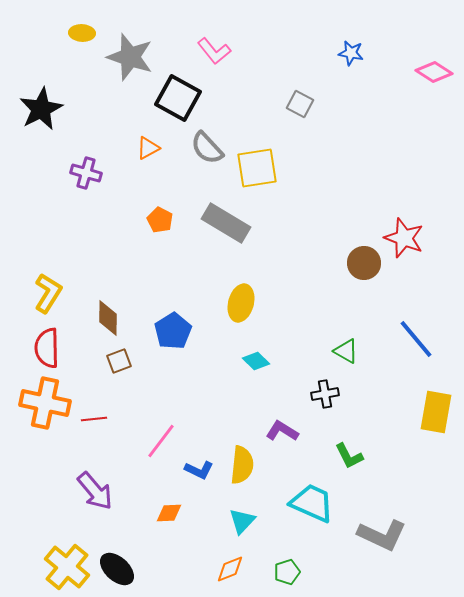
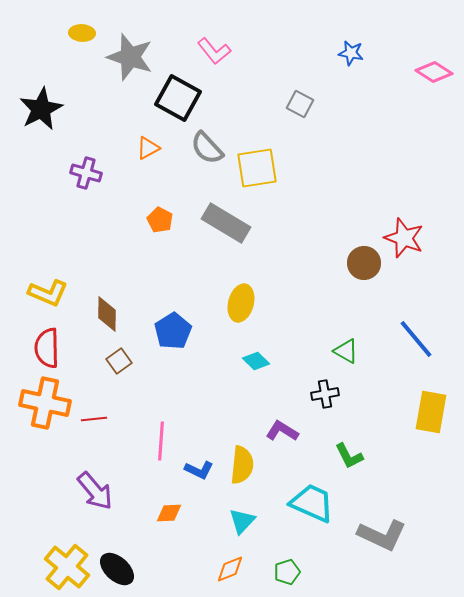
yellow L-shape at (48, 293): rotated 81 degrees clockwise
brown diamond at (108, 318): moved 1 px left, 4 px up
brown square at (119, 361): rotated 15 degrees counterclockwise
yellow rectangle at (436, 412): moved 5 px left
pink line at (161, 441): rotated 33 degrees counterclockwise
